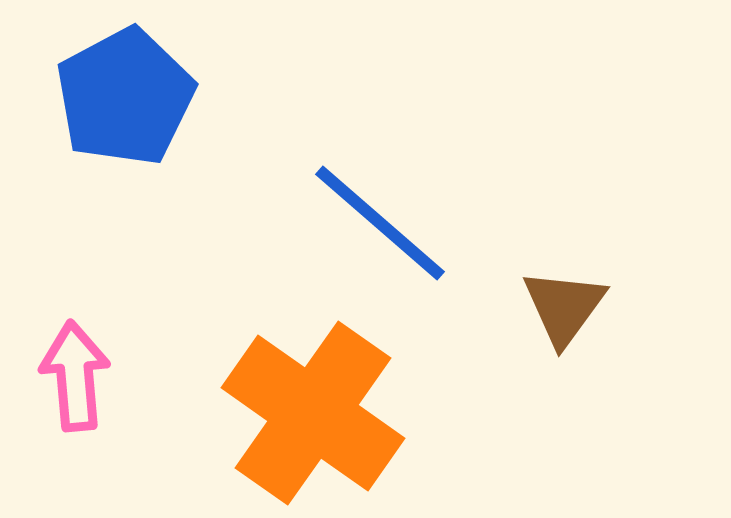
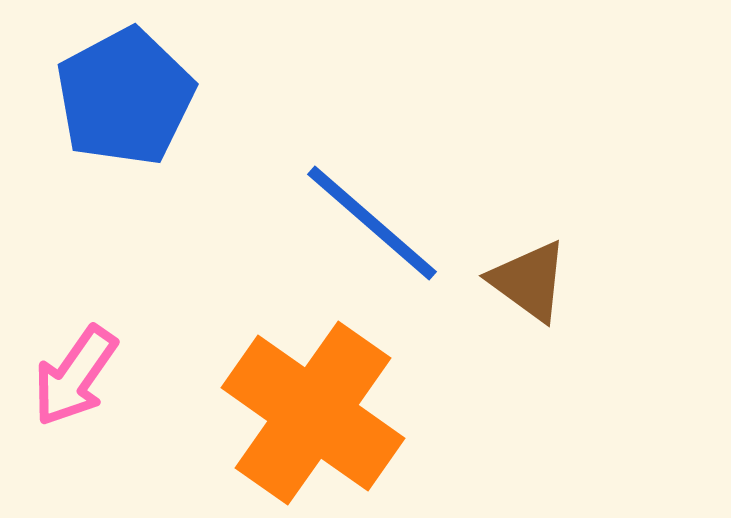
blue line: moved 8 px left
brown triangle: moved 35 px left, 26 px up; rotated 30 degrees counterclockwise
pink arrow: rotated 140 degrees counterclockwise
